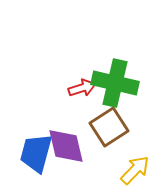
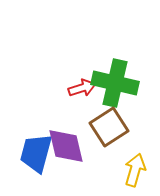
yellow arrow: rotated 28 degrees counterclockwise
